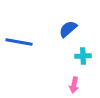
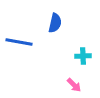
blue semicircle: moved 13 px left, 6 px up; rotated 144 degrees clockwise
pink arrow: rotated 56 degrees counterclockwise
